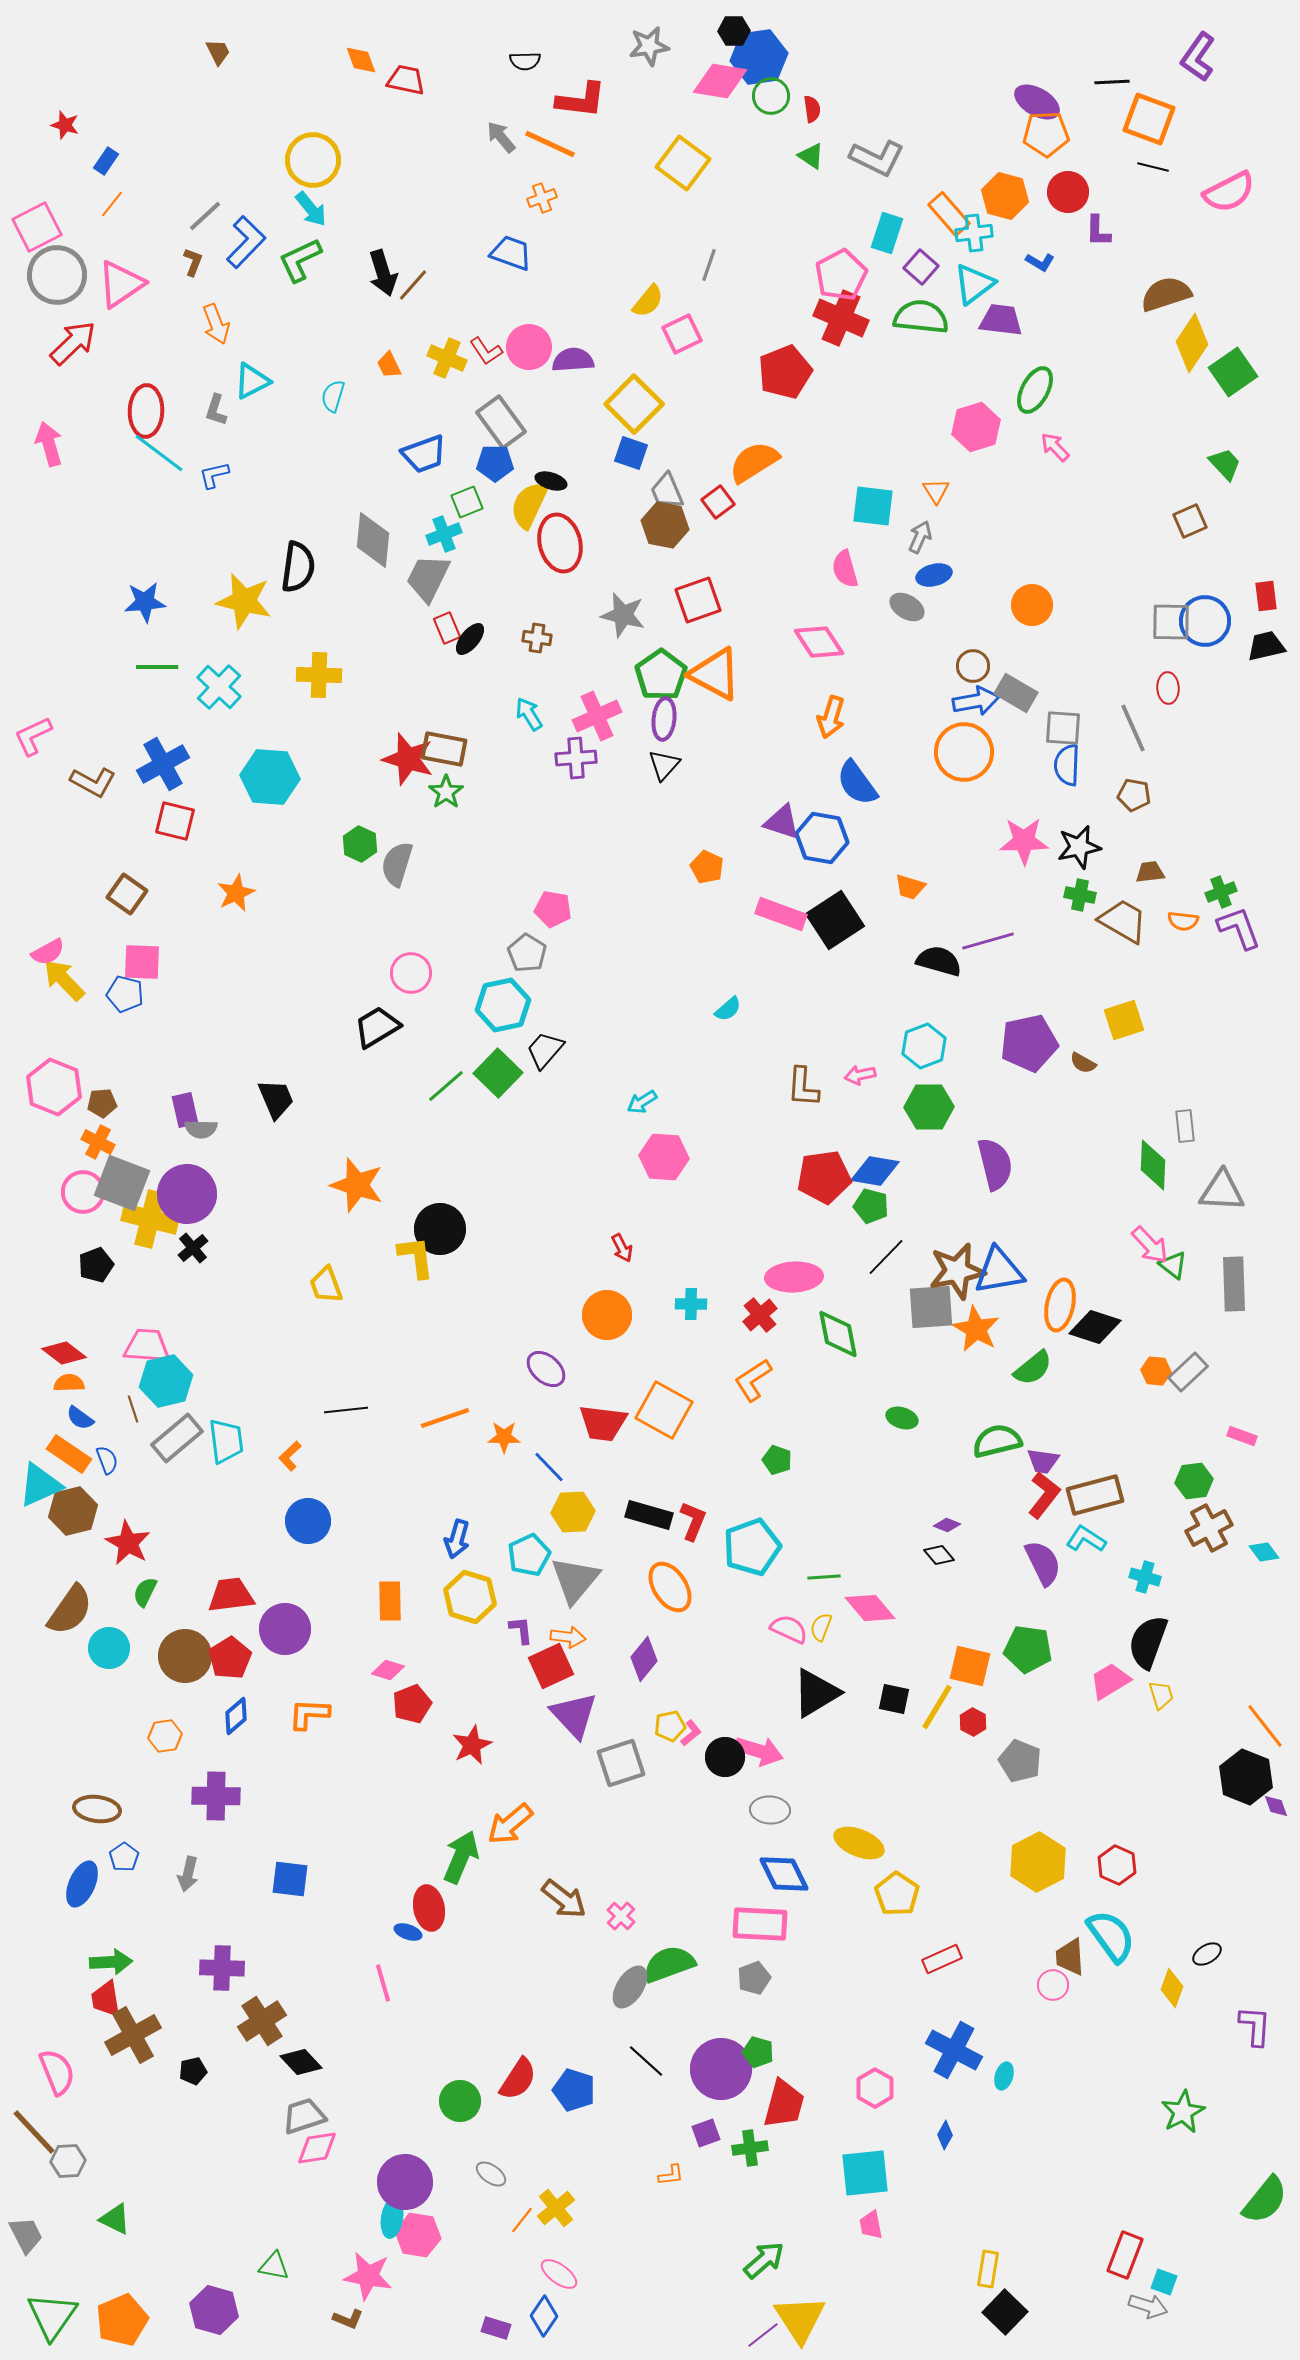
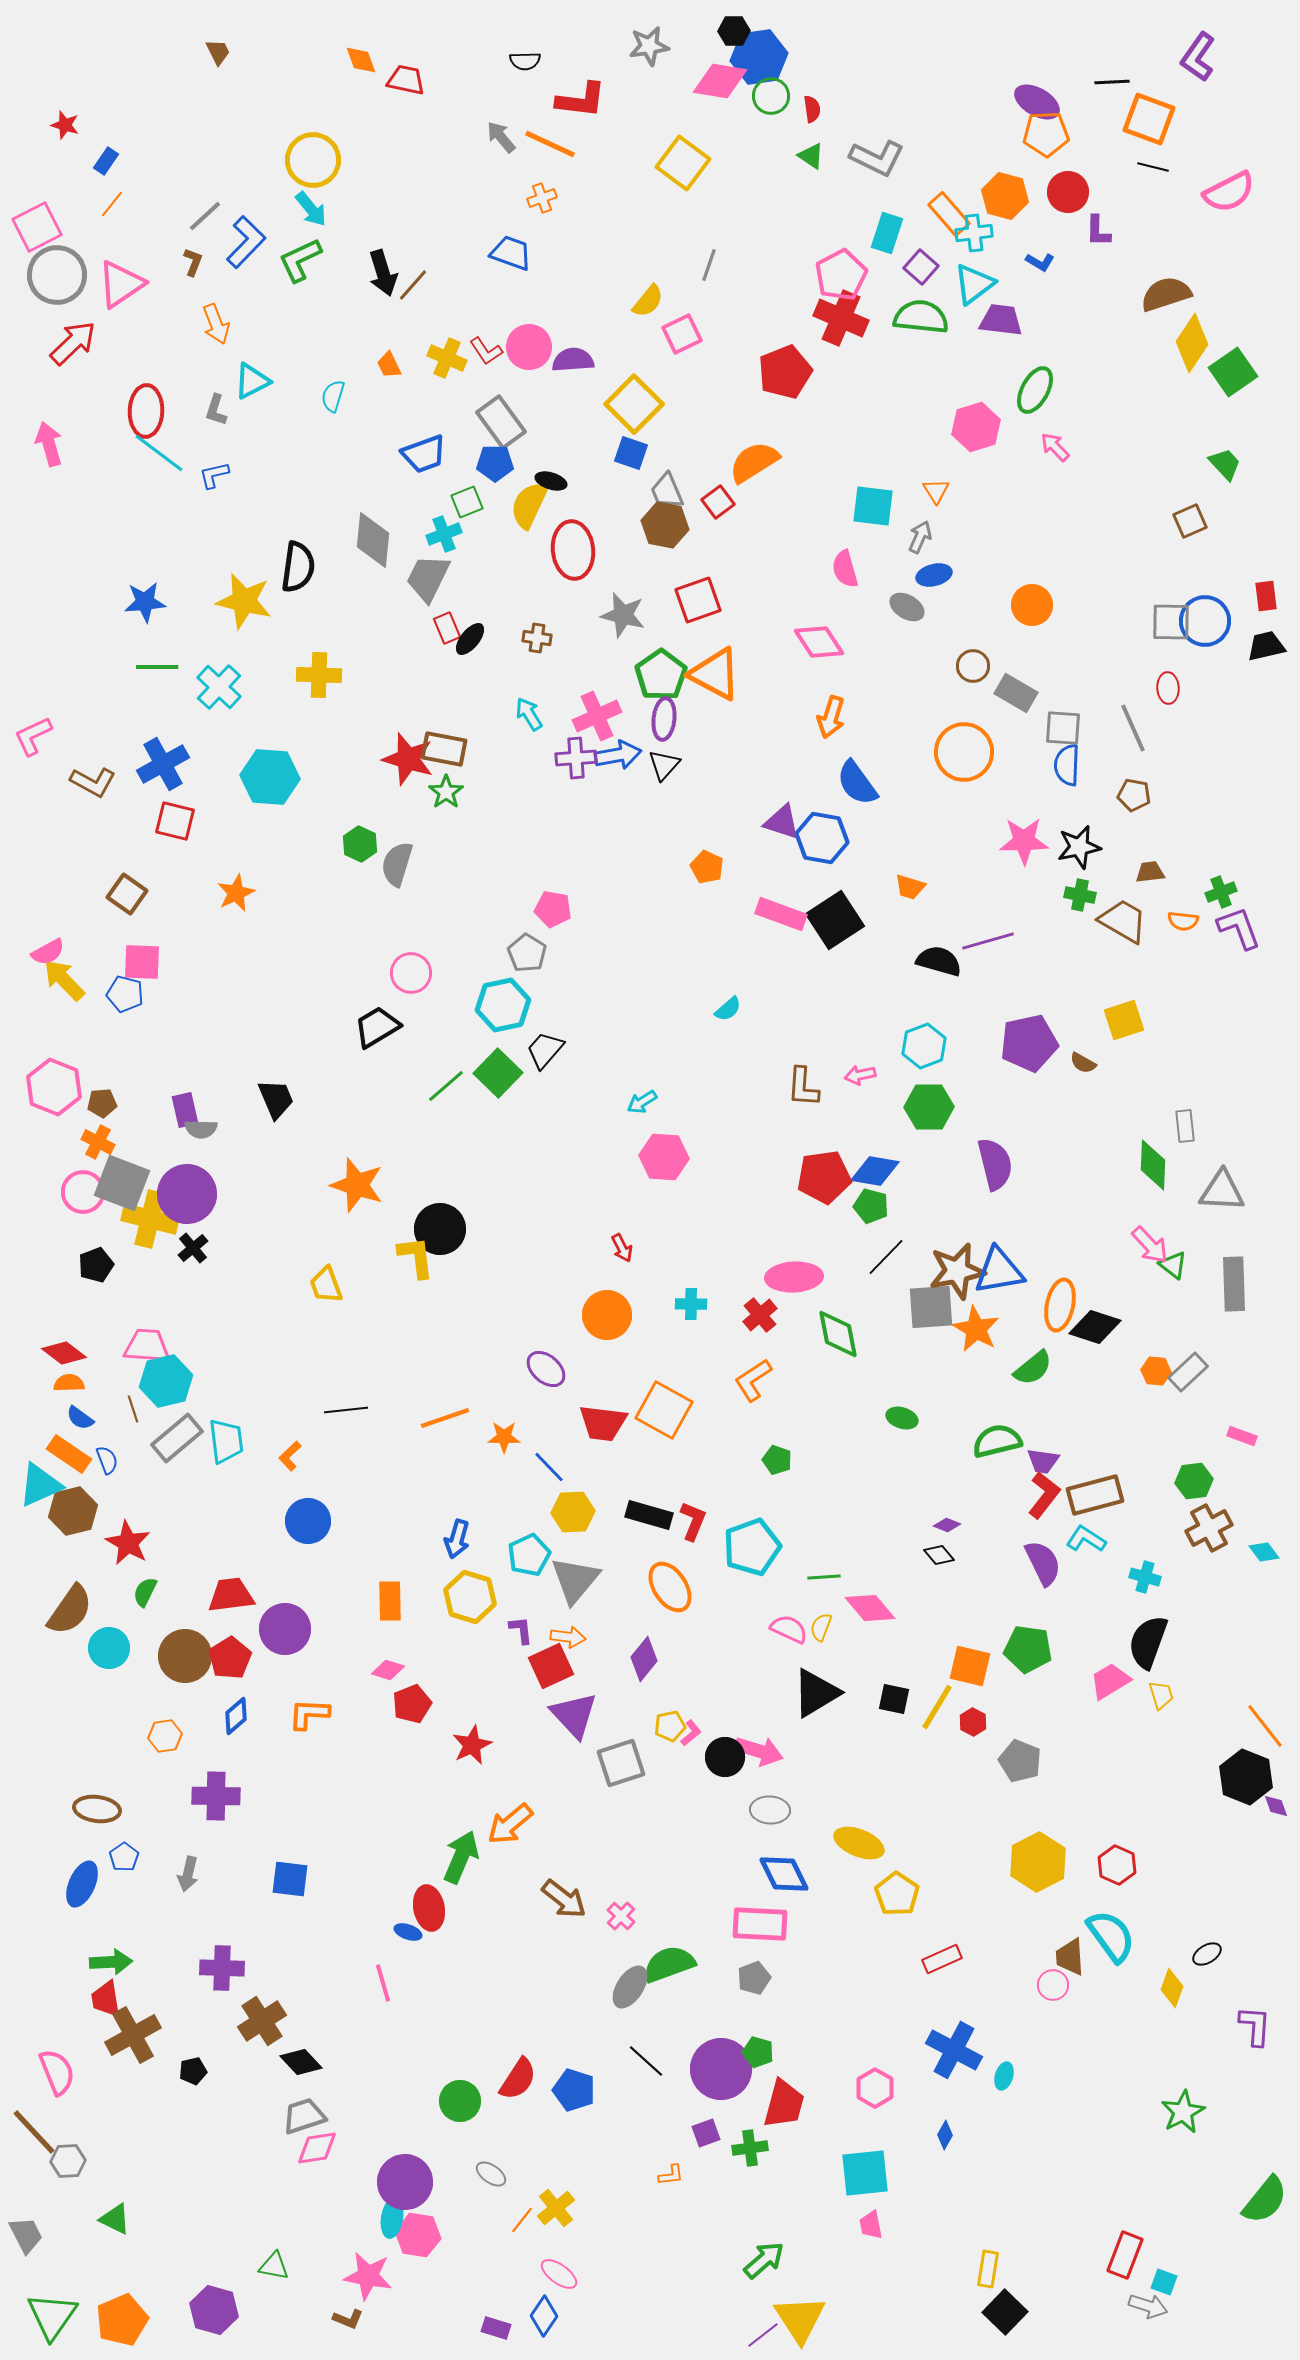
red ellipse at (560, 543): moved 13 px right, 7 px down; rotated 8 degrees clockwise
blue arrow at (976, 701): moved 358 px left, 54 px down
